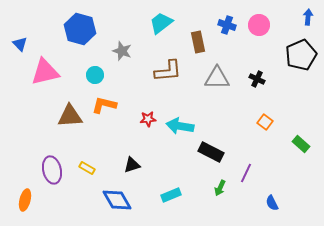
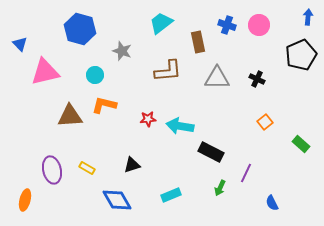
orange square: rotated 14 degrees clockwise
